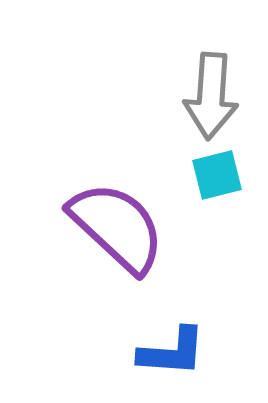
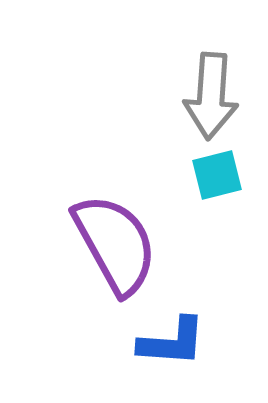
purple semicircle: moved 2 px left, 17 px down; rotated 18 degrees clockwise
blue L-shape: moved 10 px up
